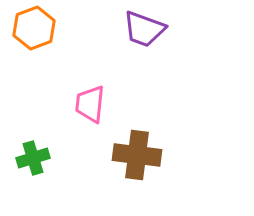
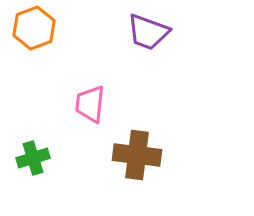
purple trapezoid: moved 4 px right, 3 px down
